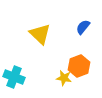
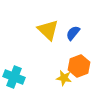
blue semicircle: moved 10 px left, 6 px down
yellow triangle: moved 8 px right, 4 px up
